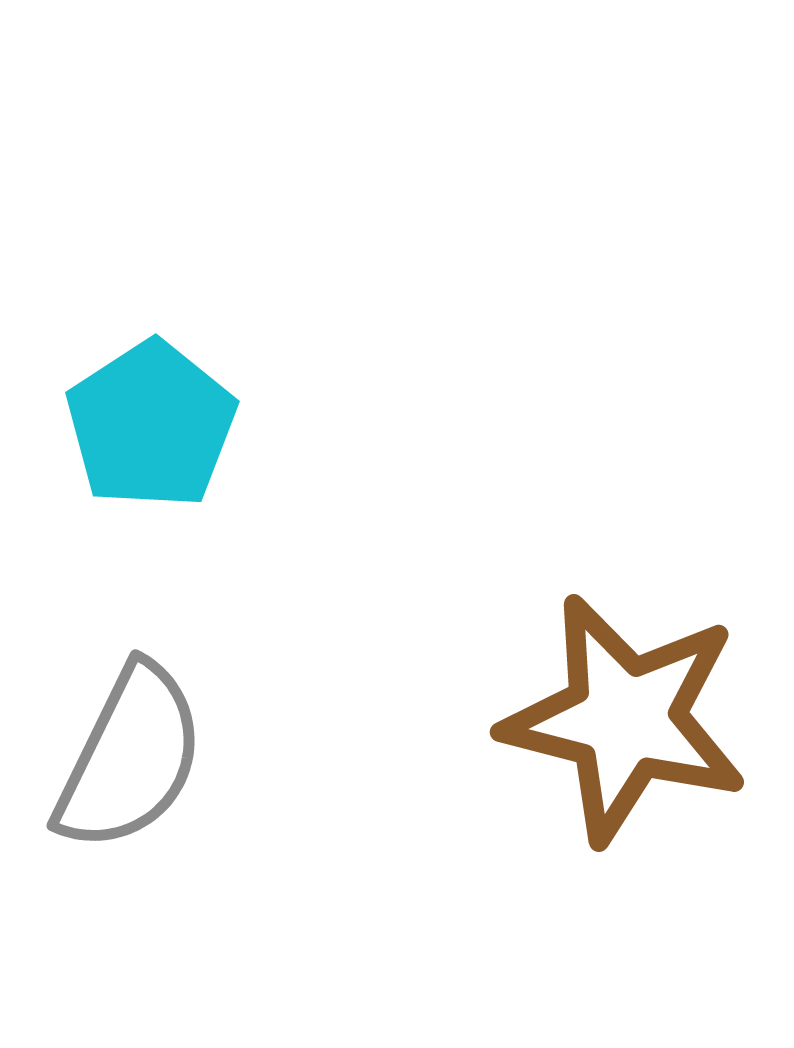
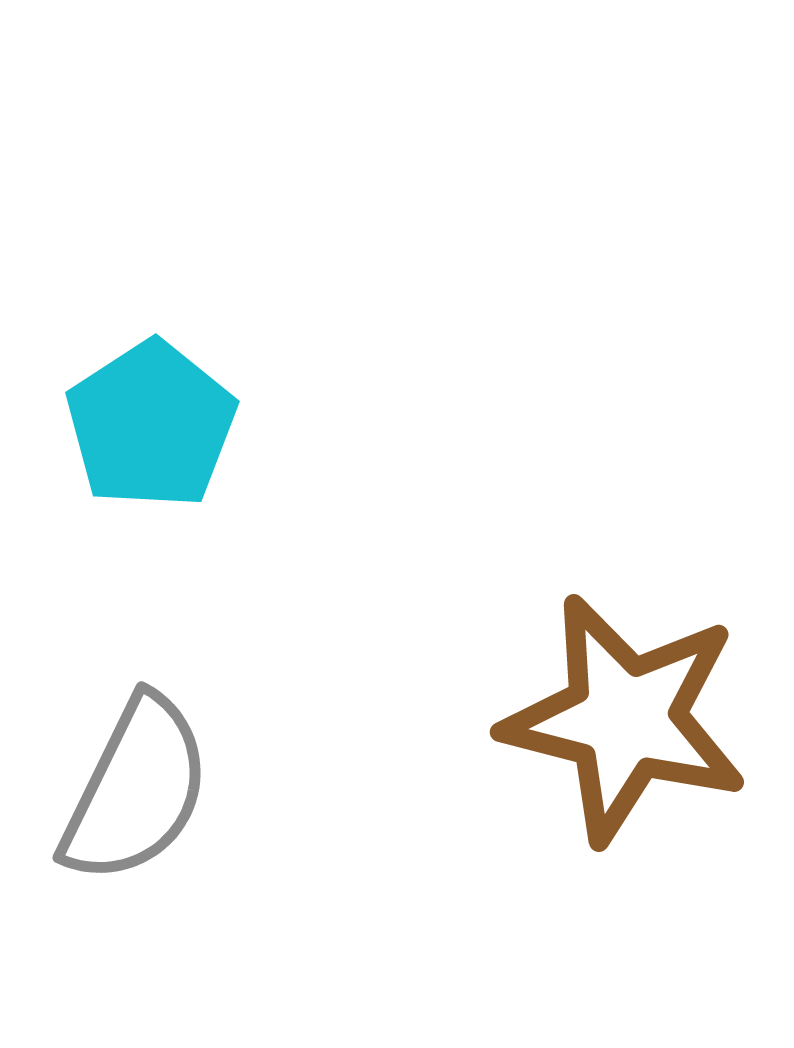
gray semicircle: moved 6 px right, 32 px down
